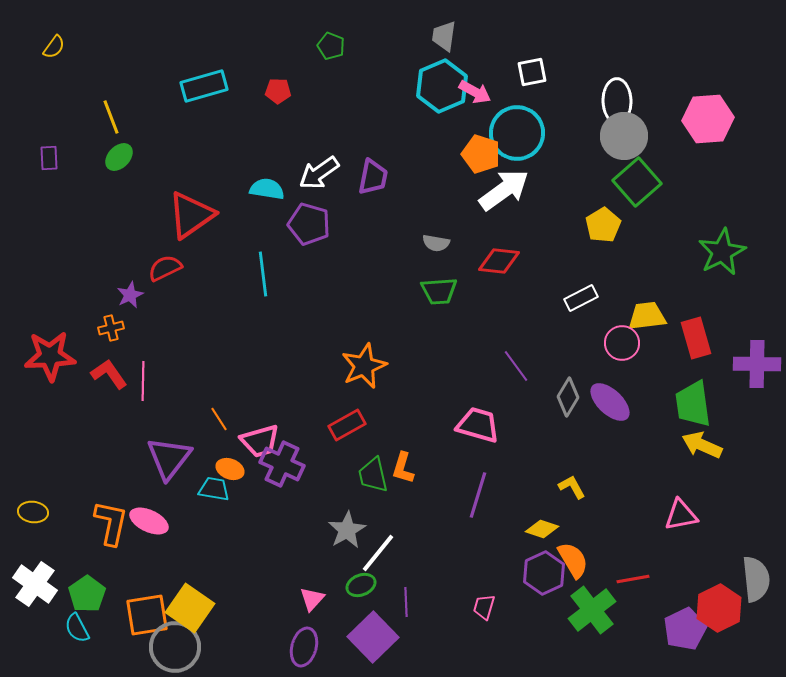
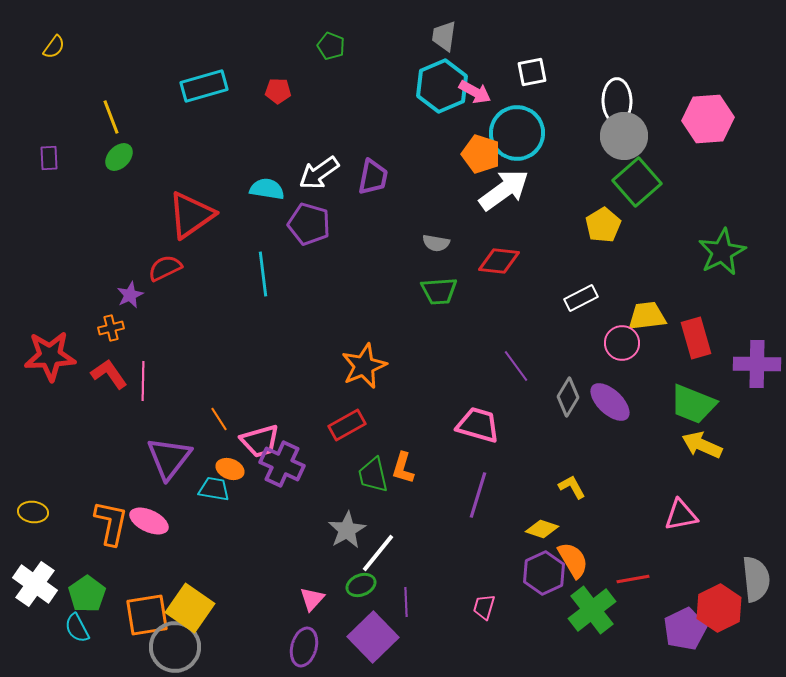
green trapezoid at (693, 404): rotated 60 degrees counterclockwise
